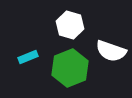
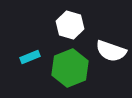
cyan rectangle: moved 2 px right
